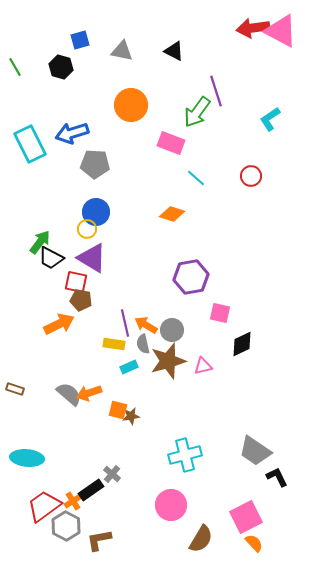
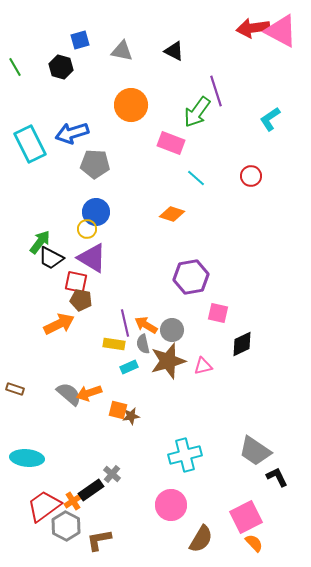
pink square at (220, 313): moved 2 px left
